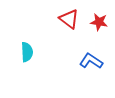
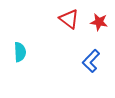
cyan semicircle: moved 7 px left
blue L-shape: rotated 80 degrees counterclockwise
